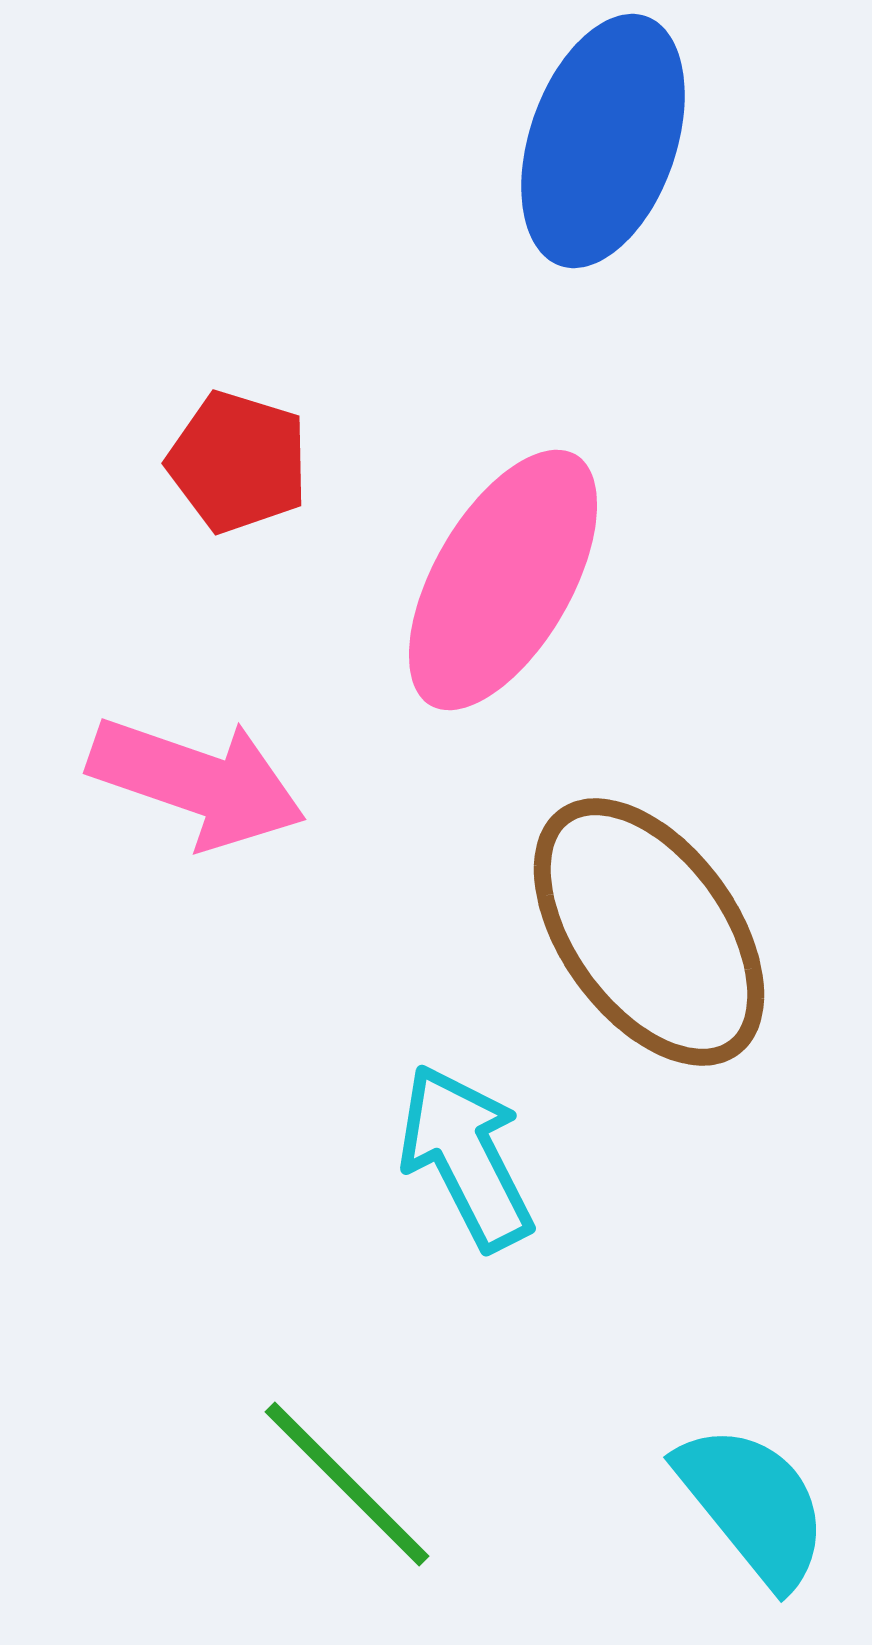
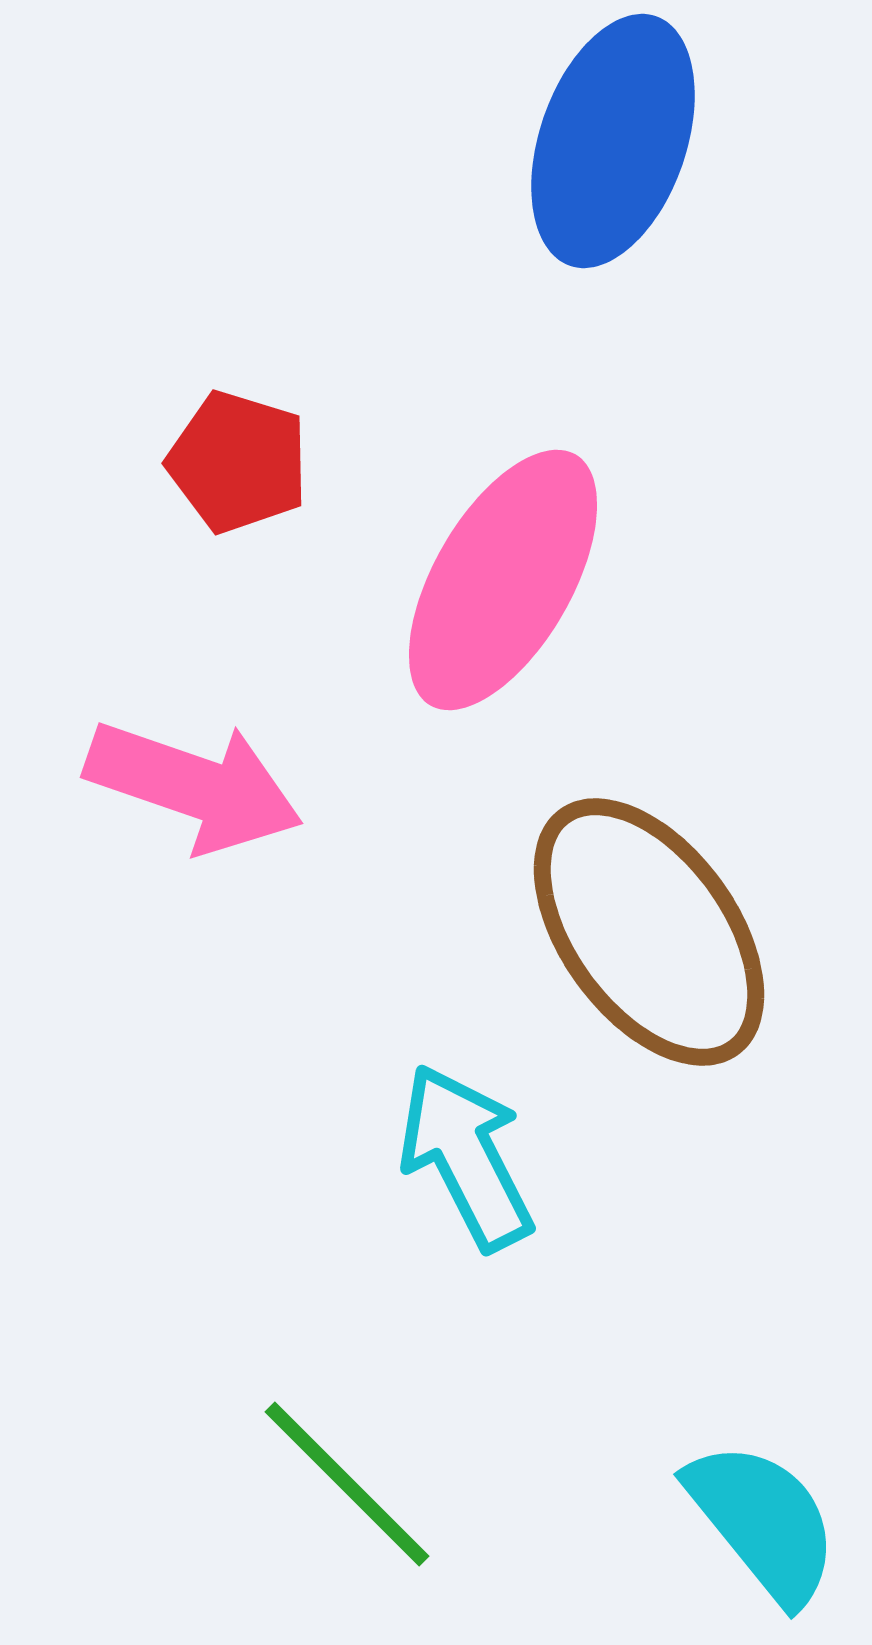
blue ellipse: moved 10 px right
pink arrow: moved 3 px left, 4 px down
cyan semicircle: moved 10 px right, 17 px down
